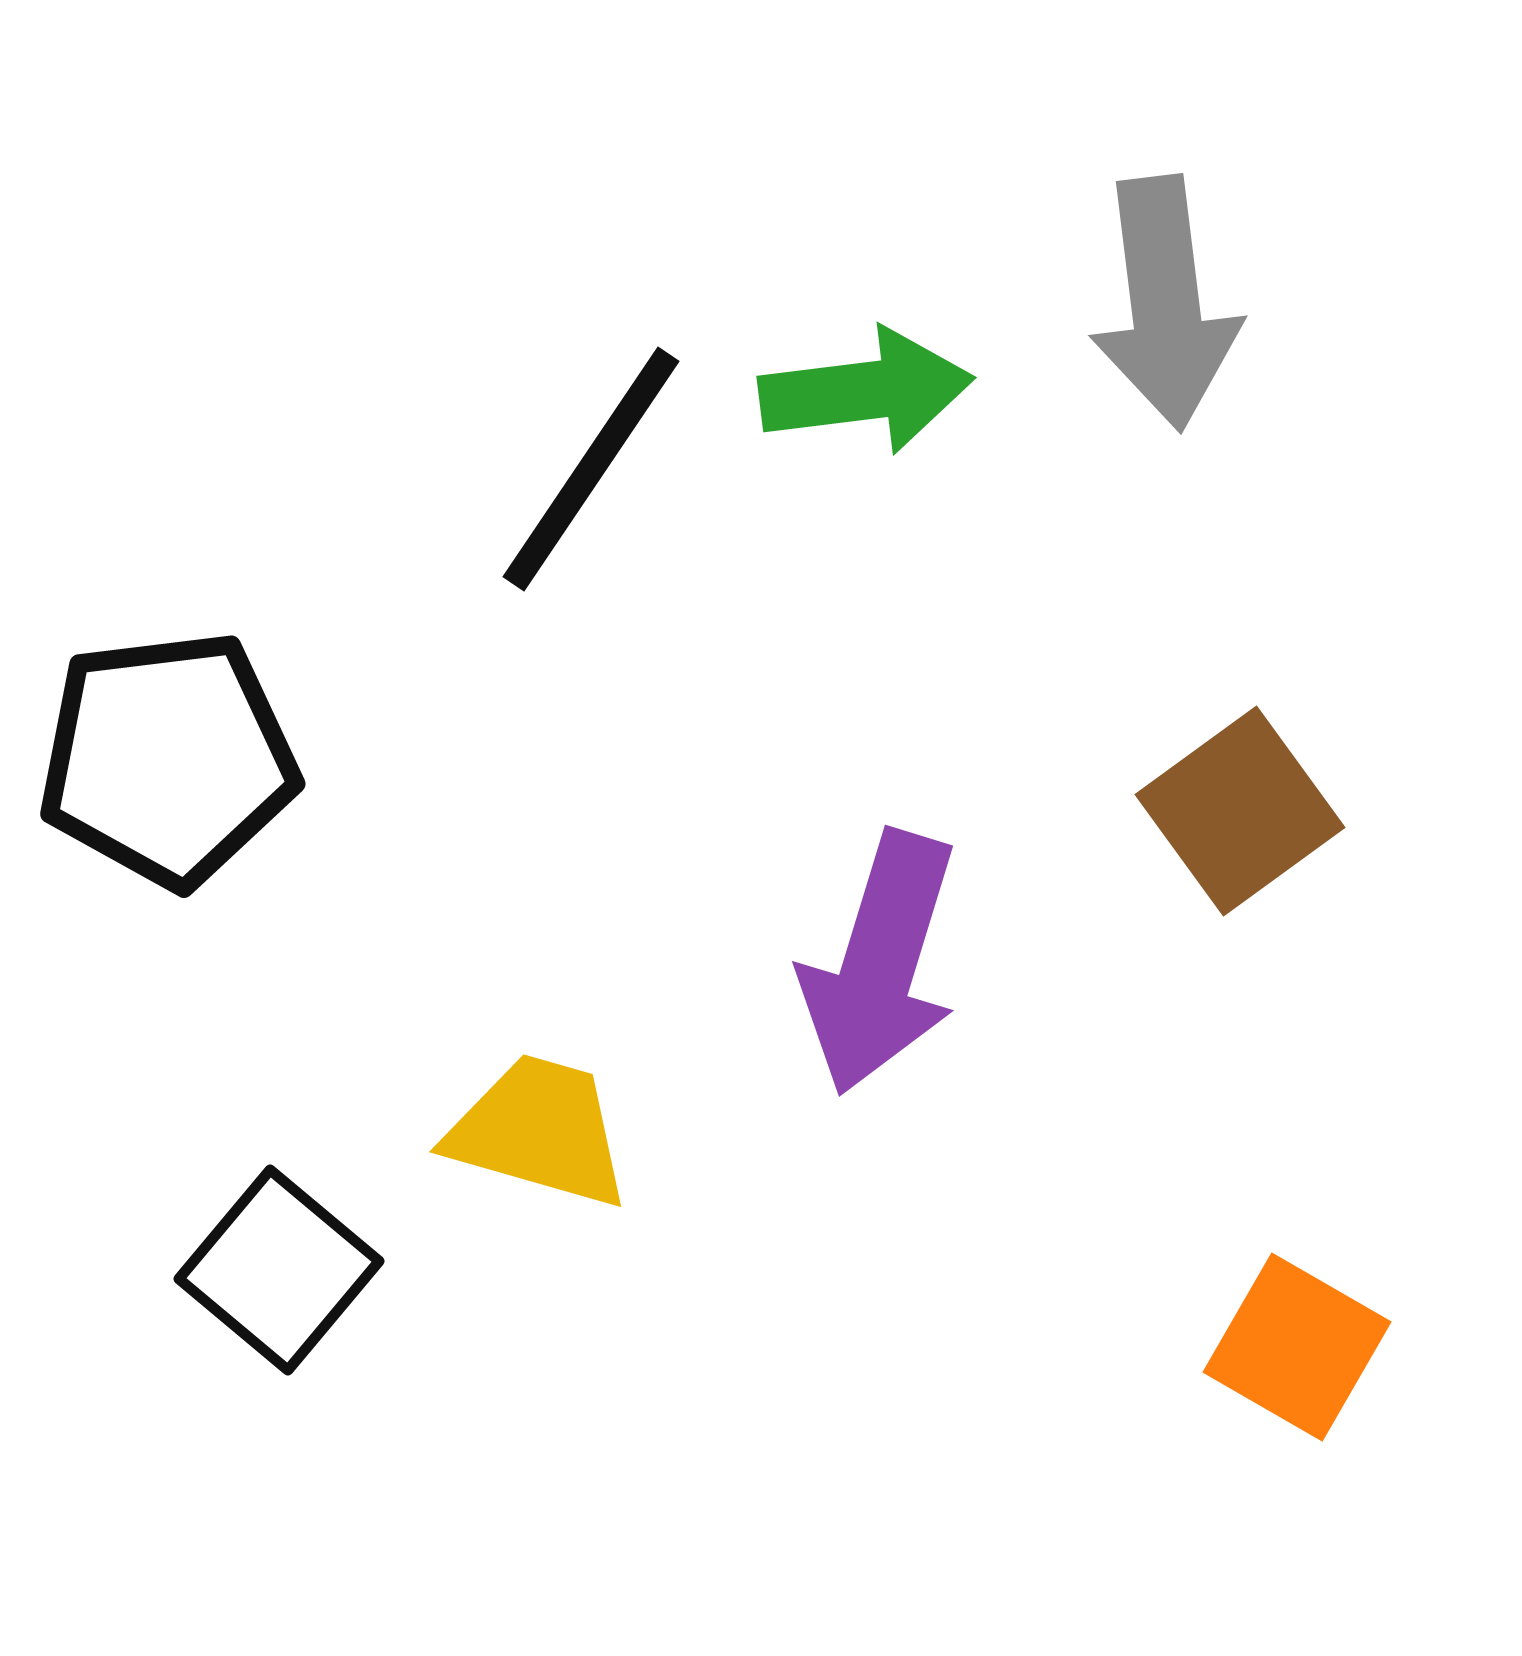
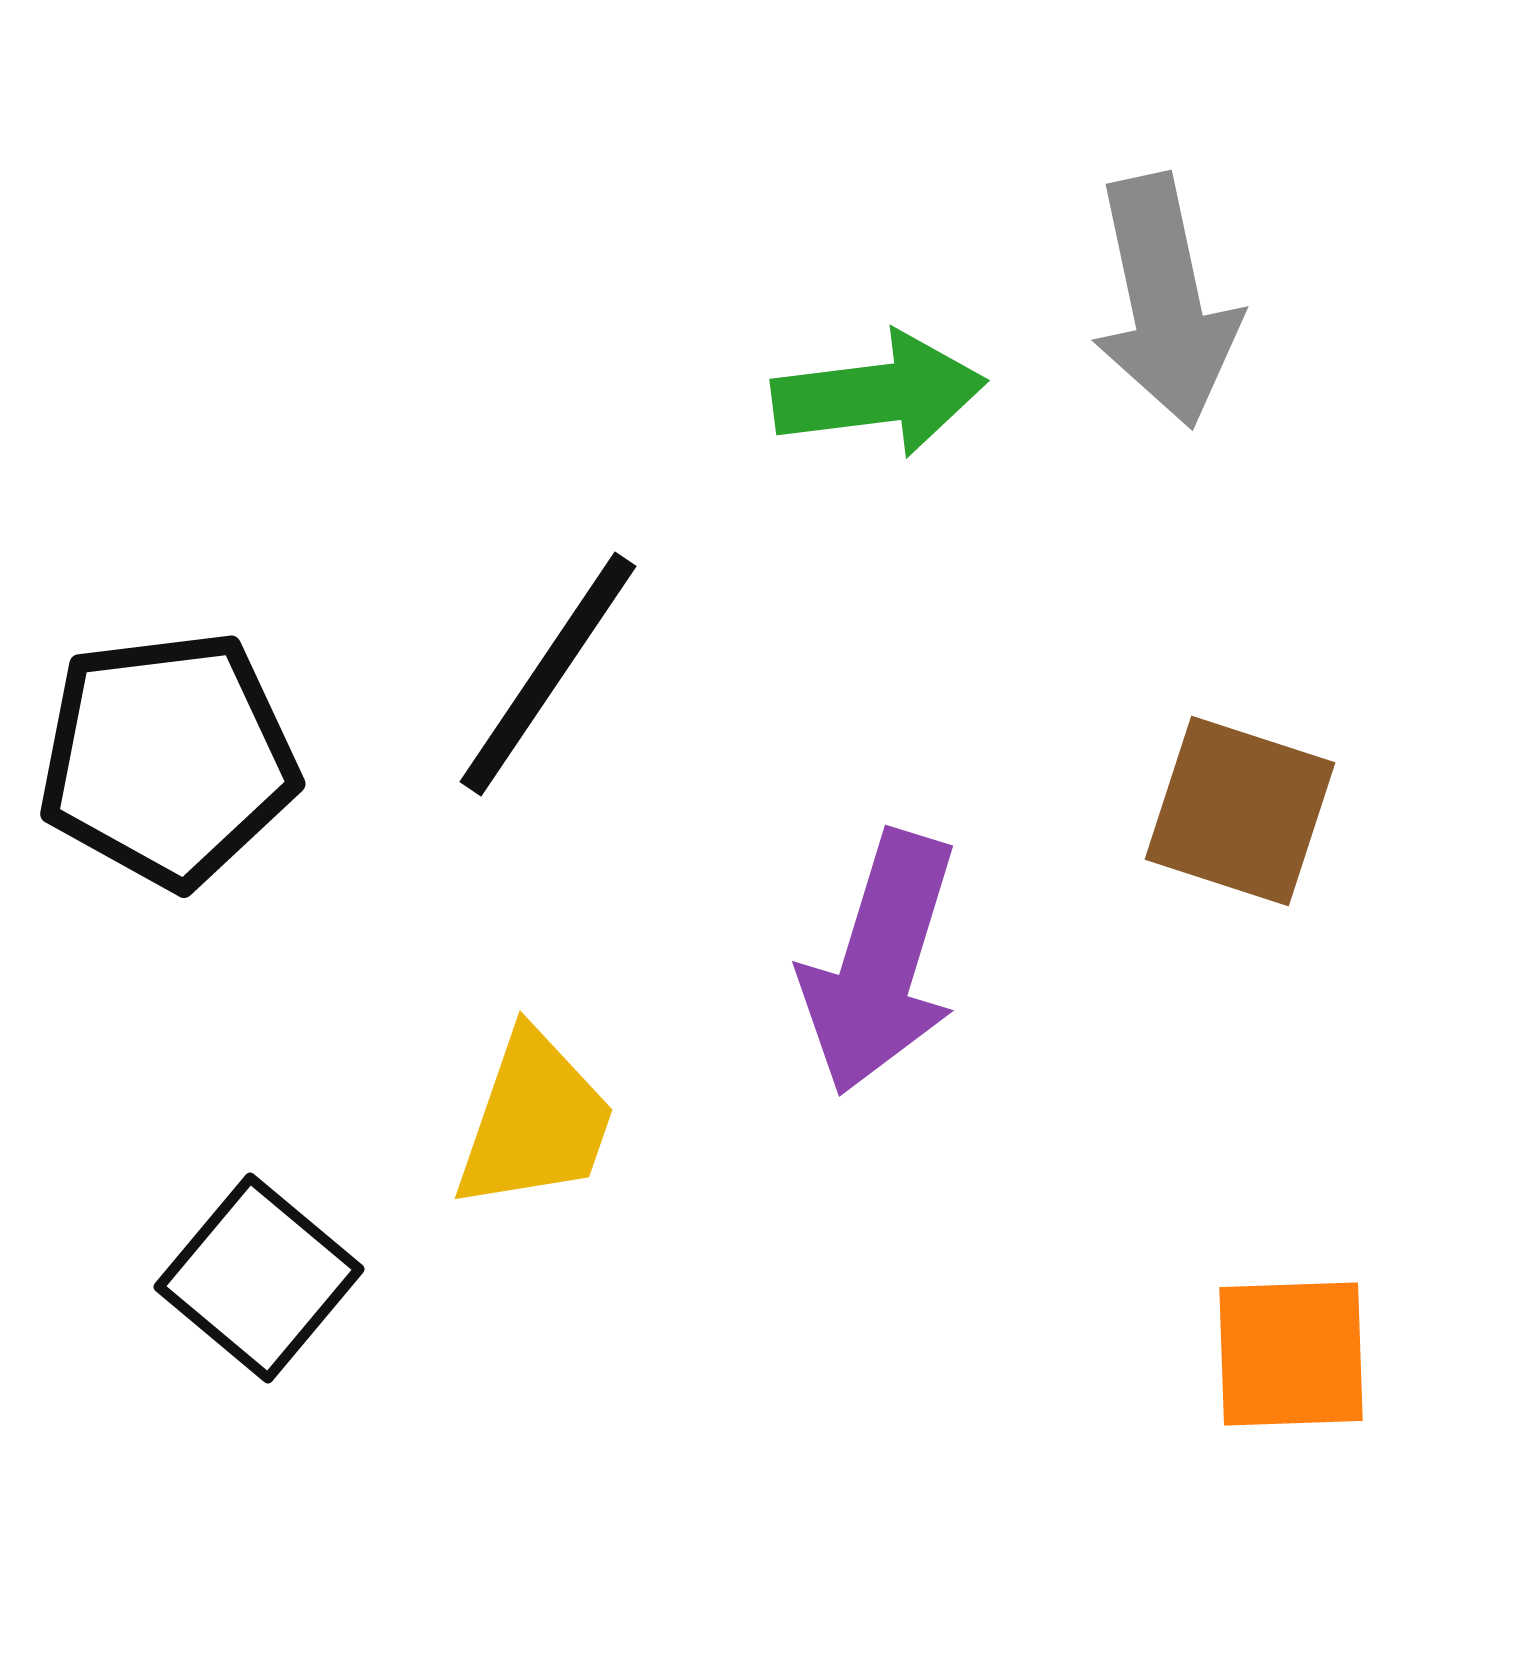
gray arrow: moved 2 px up; rotated 5 degrees counterclockwise
green arrow: moved 13 px right, 3 px down
black line: moved 43 px left, 205 px down
brown square: rotated 36 degrees counterclockwise
yellow trapezoid: moved 4 px left, 10 px up; rotated 93 degrees clockwise
black square: moved 20 px left, 8 px down
orange square: moved 6 px left, 7 px down; rotated 32 degrees counterclockwise
